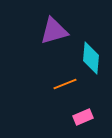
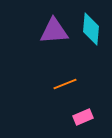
purple triangle: rotated 12 degrees clockwise
cyan diamond: moved 29 px up
